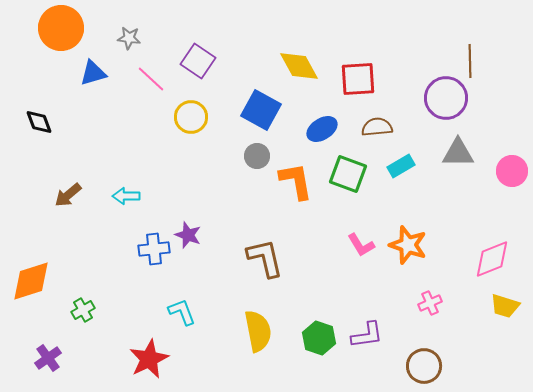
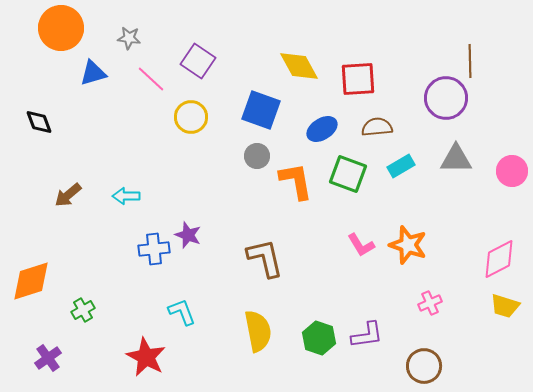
blue square: rotated 9 degrees counterclockwise
gray triangle: moved 2 px left, 6 px down
pink diamond: moved 7 px right; rotated 6 degrees counterclockwise
red star: moved 3 px left, 2 px up; rotated 18 degrees counterclockwise
